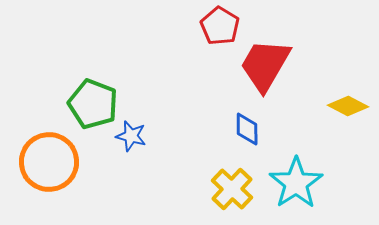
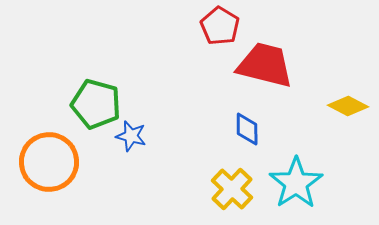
red trapezoid: rotated 74 degrees clockwise
green pentagon: moved 3 px right; rotated 6 degrees counterclockwise
